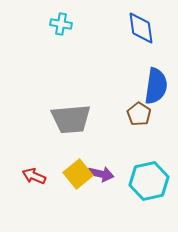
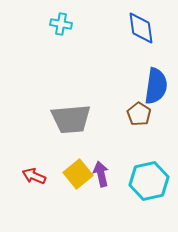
purple arrow: rotated 115 degrees counterclockwise
